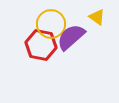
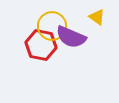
yellow circle: moved 1 px right, 2 px down
purple semicircle: rotated 116 degrees counterclockwise
